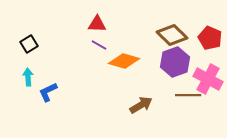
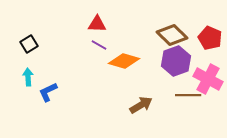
purple hexagon: moved 1 px right, 1 px up
